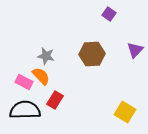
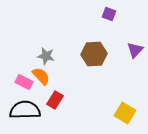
purple square: rotated 16 degrees counterclockwise
brown hexagon: moved 2 px right
yellow square: moved 1 px down
